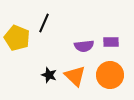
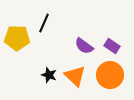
yellow pentagon: rotated 20 degrees counterclockwise
purple rectangle: moved 1 px right, 4 px down; rotated 35 degrees clockwise
purple semicircle: rotated 42 degrees clockwise
